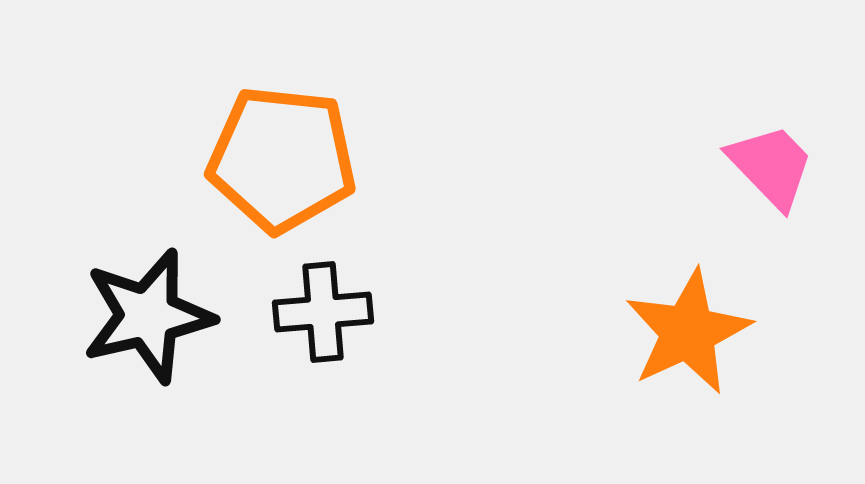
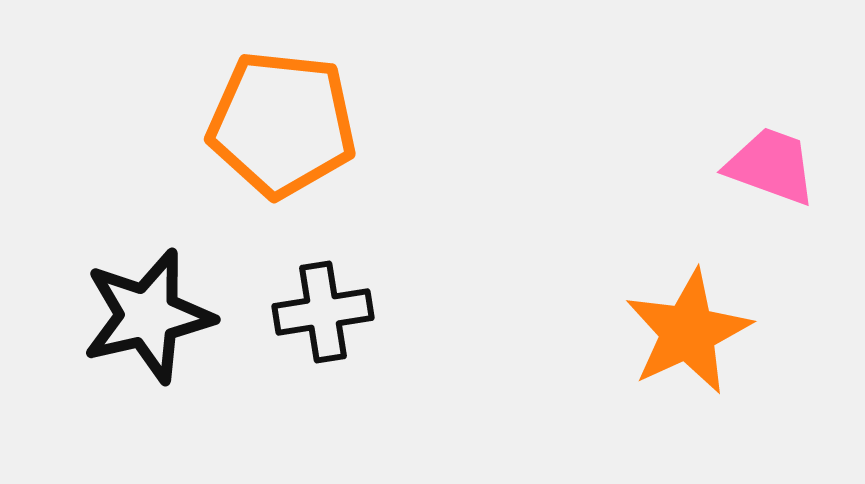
orange pentagon: moved 35 px up
pink trapezoid: rotated 26 degrees counterclockwise
black cross: rotated 4 degrees counterclockwise
